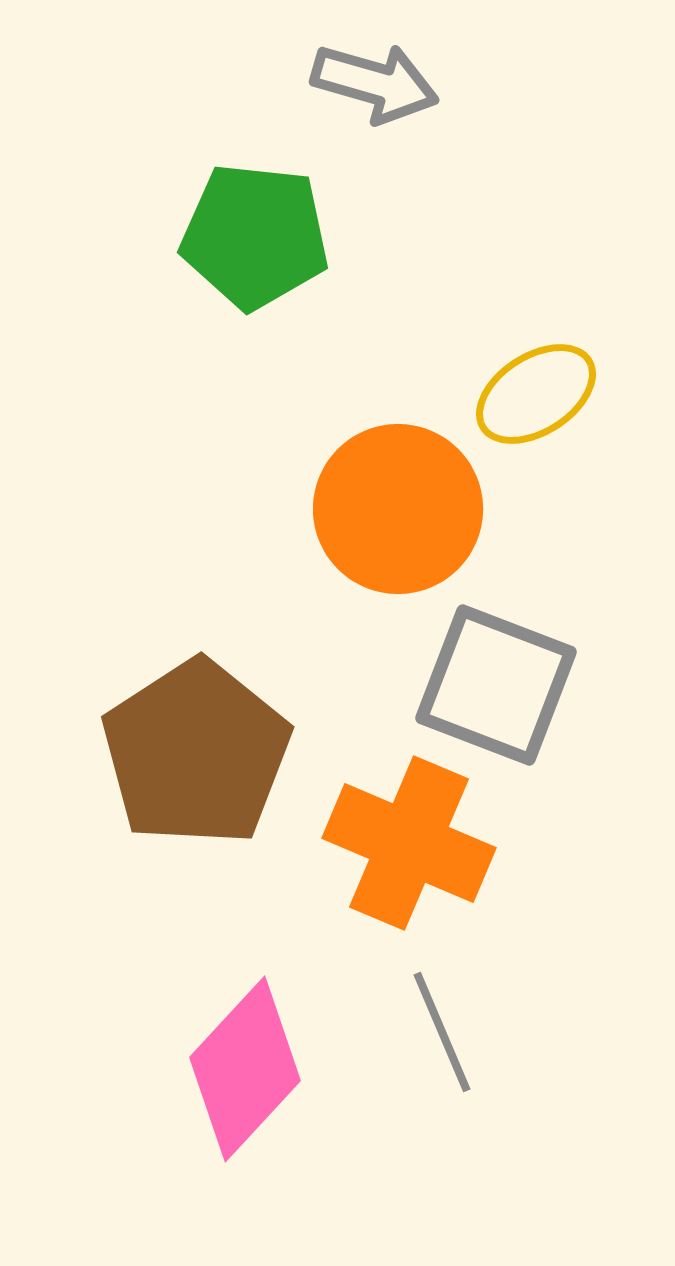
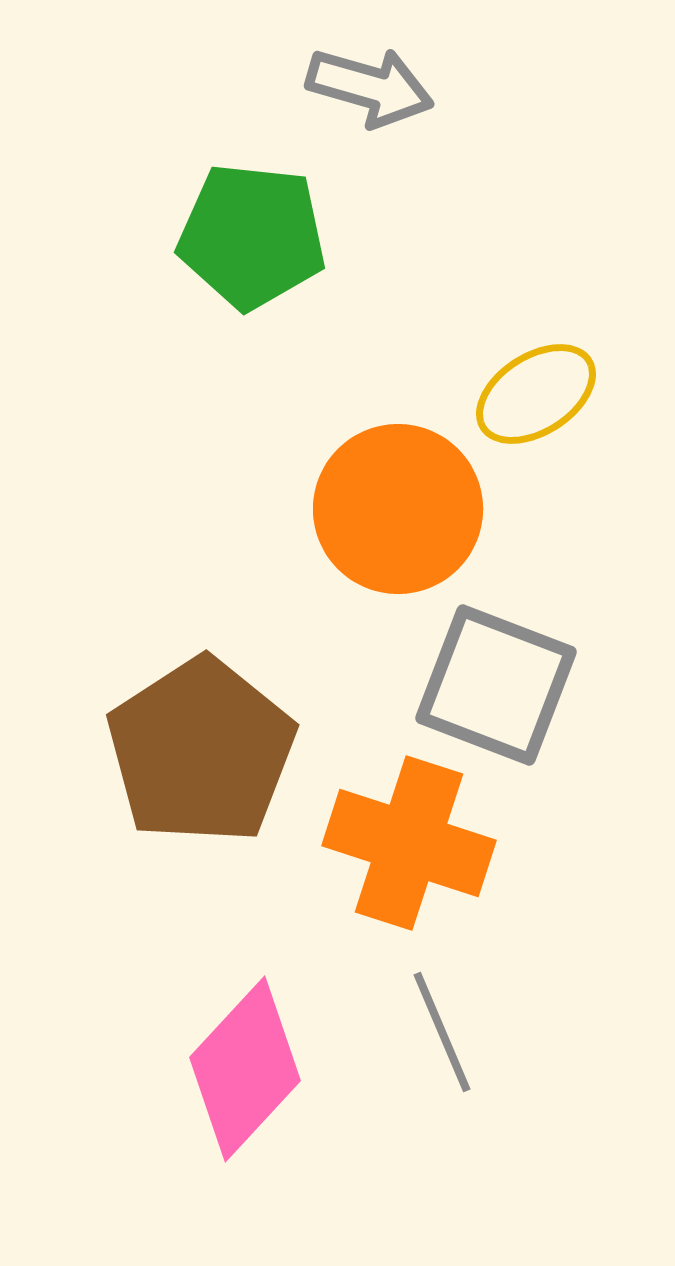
gray arrow: moved 5 px left, 4 px down
green pentagon: moved 3 px left
brown pentagon: moved 5 px right, 2 px up
orange cross: rotated 5 degrees counterclockwise
